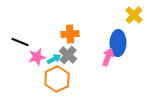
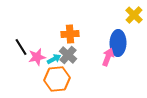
black line: moved 1 px right, 5 px down; rotated 36 degrees clockwise
orange hexagon: rotated 20 degrees clockwise
